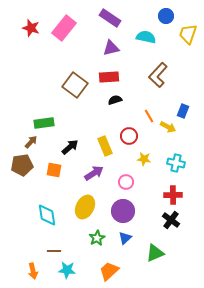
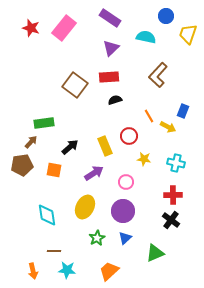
purple triangle: rotated 30 degrees counterclockwise
